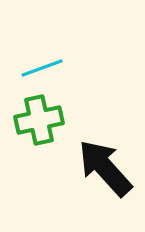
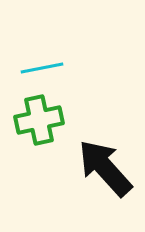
cyan line: rotated 9 degrees clockwise
